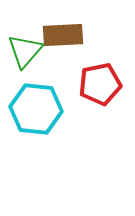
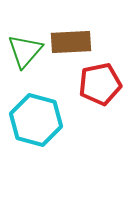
brown rectangle: moved 8 px right, 7 px down
cyan hexagon: moved 11 px down; rotated 9 degrees clockwise
